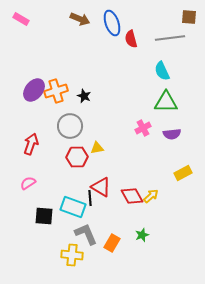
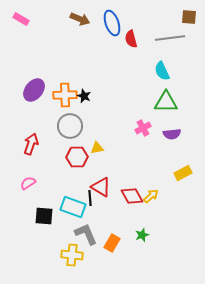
orange cross: moved 9 px right, 4 px down; rotated 15 degrees clockwise
